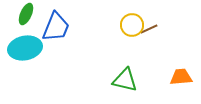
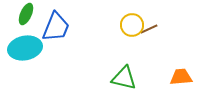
green triangle: moved 1 px left, 2 px up
